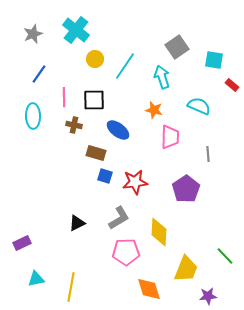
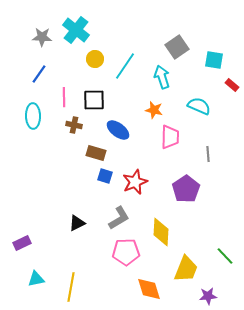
gray star: moved 9 px right, 3 px down; rotated 24 degrees clockwise
red star: rotated 15 degrees counterclockwise
yellow diamond: moved 2 px right
